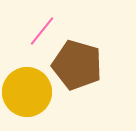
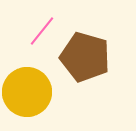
brown pentagon: moved 8 px right, 8 px up
